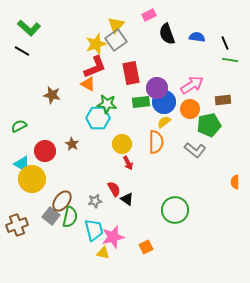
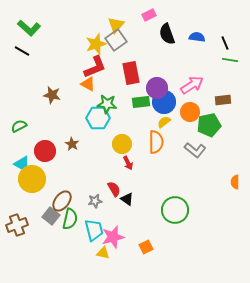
orange circle at (190, 109): moved 3 px down
green semicircle at (70, 217): moved 2 px down
